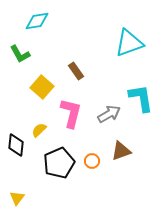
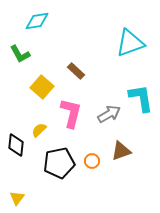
cyan triangle: moved 1 px right
brown rectangle: rotated 12 degrees counterclockwise
black pentagon: rotated 12 degrees clockwise
